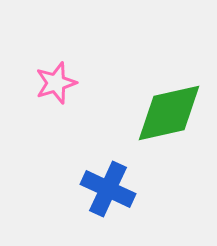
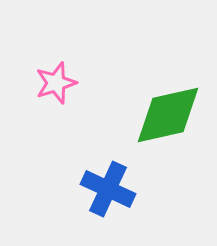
green diamond: moved 1 px left, 2 px down
